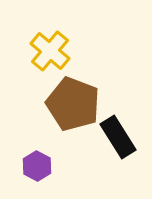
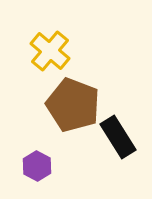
brown pentagon: moved 1 px down
